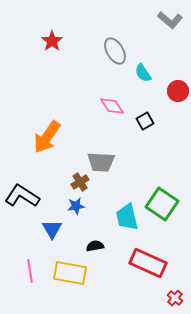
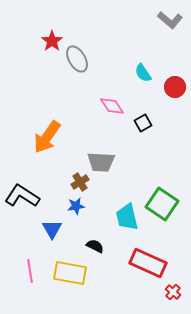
gray ellipse: moved 38 px left, 8 px down
red circle: moved 3 px left, 4 px up
black square: moved 2 px left, 2 px down
black semicircle: rotated 36 degrees clockwise
red cross: moved 2 px left, 6 px up
